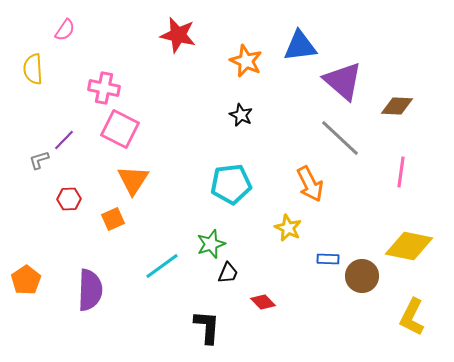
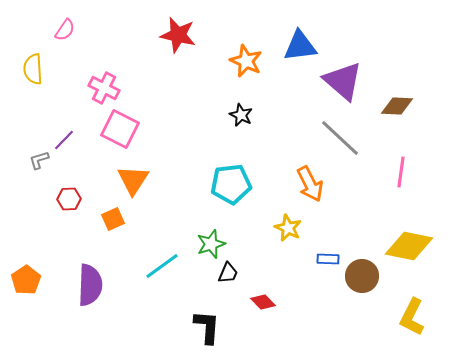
pink cross: rotated 16 degrees clockwise
purple semicircle: moved 5 px up
